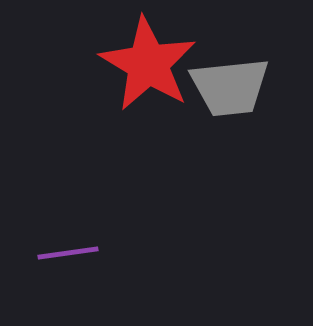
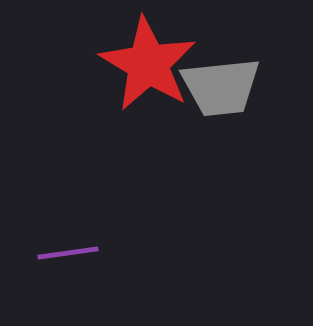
gray trapezoid: moved 9 px left
